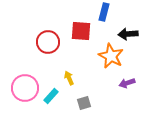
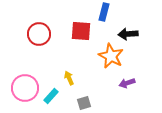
red circle: moved 9 px left, 8 px up
